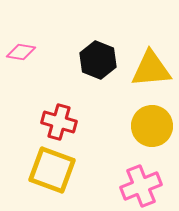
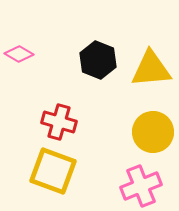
pink diamond: moved 2 px left, 2 px down; rotated 20 degrees clockwise
yellow circle: moved 1 px right, 6 px down
yellow square: moved 1 px right, 1 px down
